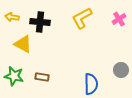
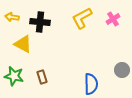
pink cross: moved 6 px left
gray circle: moved 1 px right
brown rectangle: rotated 64 degrees clockwise
